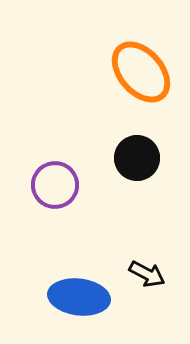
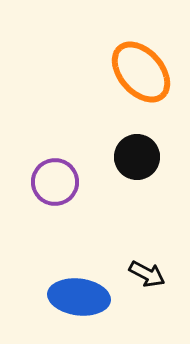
black circle: moved 1 px up
purple circle: moved 3 px up
